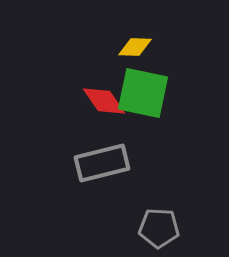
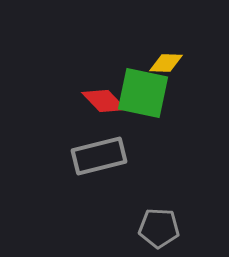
yellow diamond: moved 31 px right, 16 px down
red diamond: rotated 9 degrees counterclockwise
gray rectangle: moved 3 px left, 7 px up
